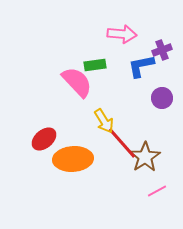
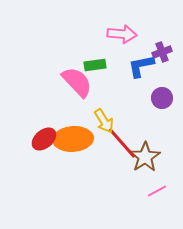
purple cross: moved 2 px down
orange ellipse: moved 20 px up
